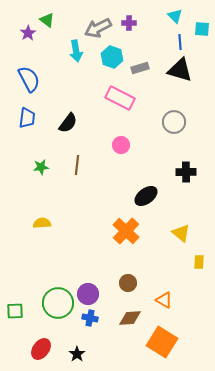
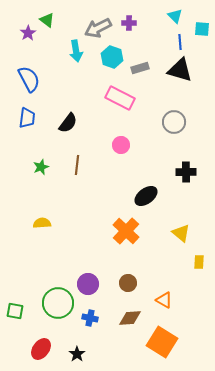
green star: rotated 14 degrees counterclockwise
purple circle: moved 10 px up
green square: rotated 12 degrees clockwise
